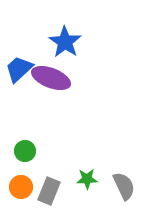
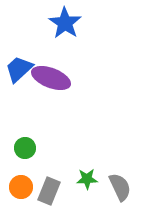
blue star: moved 19 px up
green circle: moved 3 px up
gray semicircle: moved 4 px left, 1 px down
